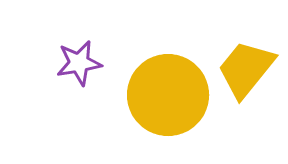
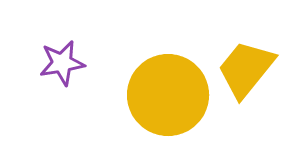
purple star: moved 17 px left
